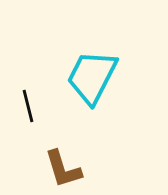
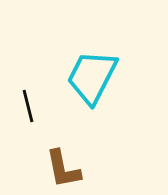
brown L-shape: rotated 6 degrees clockwise
